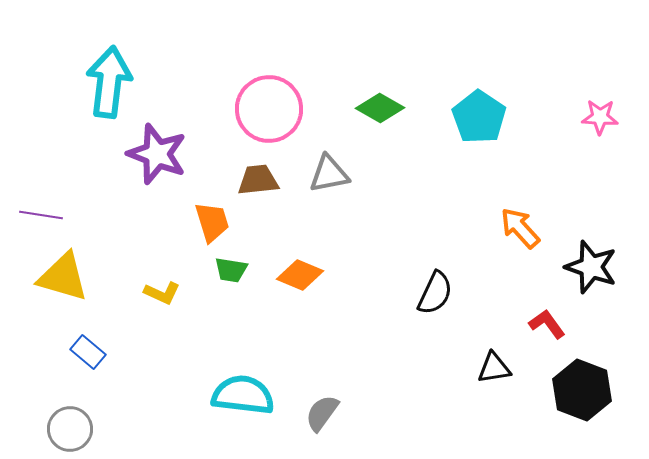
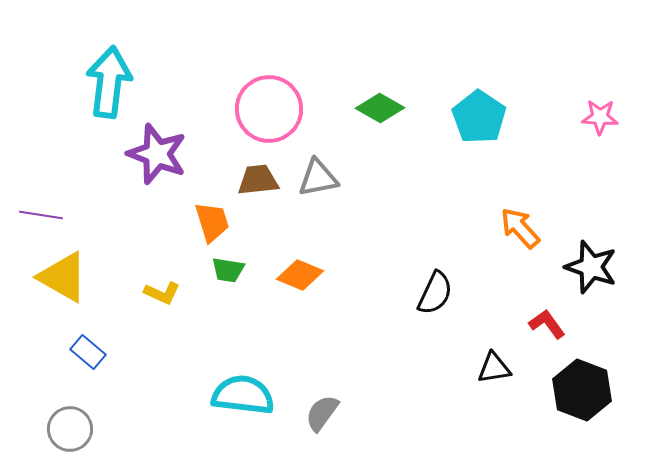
gray triangle: moved 11 px left, 4 px down
green trapezoid: moved 3 px left
yellow triangle: rotated 14 degrees clockwise
